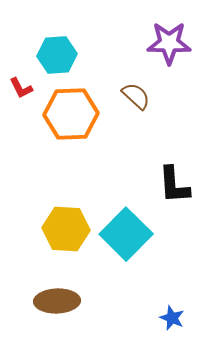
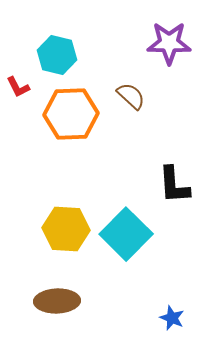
cyan hexagon: rotated 18 degrees clockwise
red L-shape: moved 3 px left, 1 px up
brown semicircle: moved 5 px left
